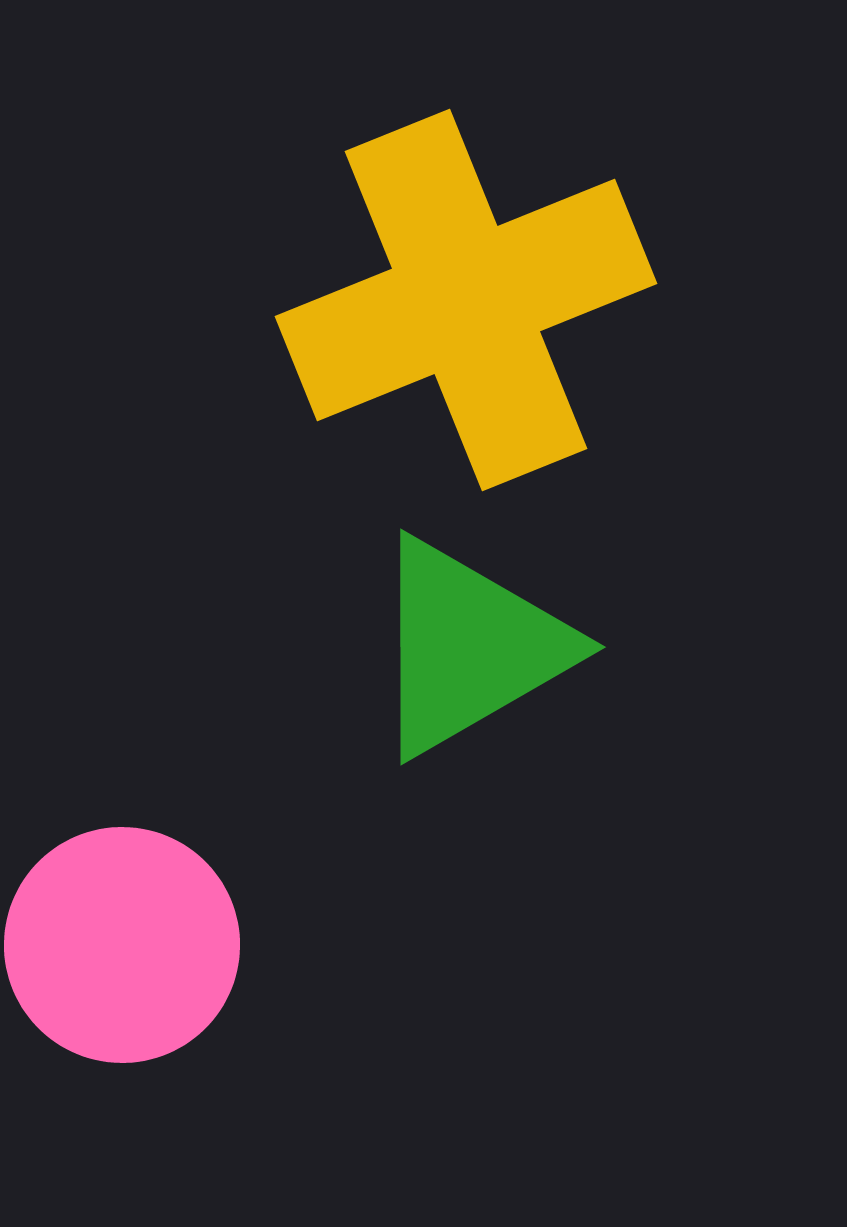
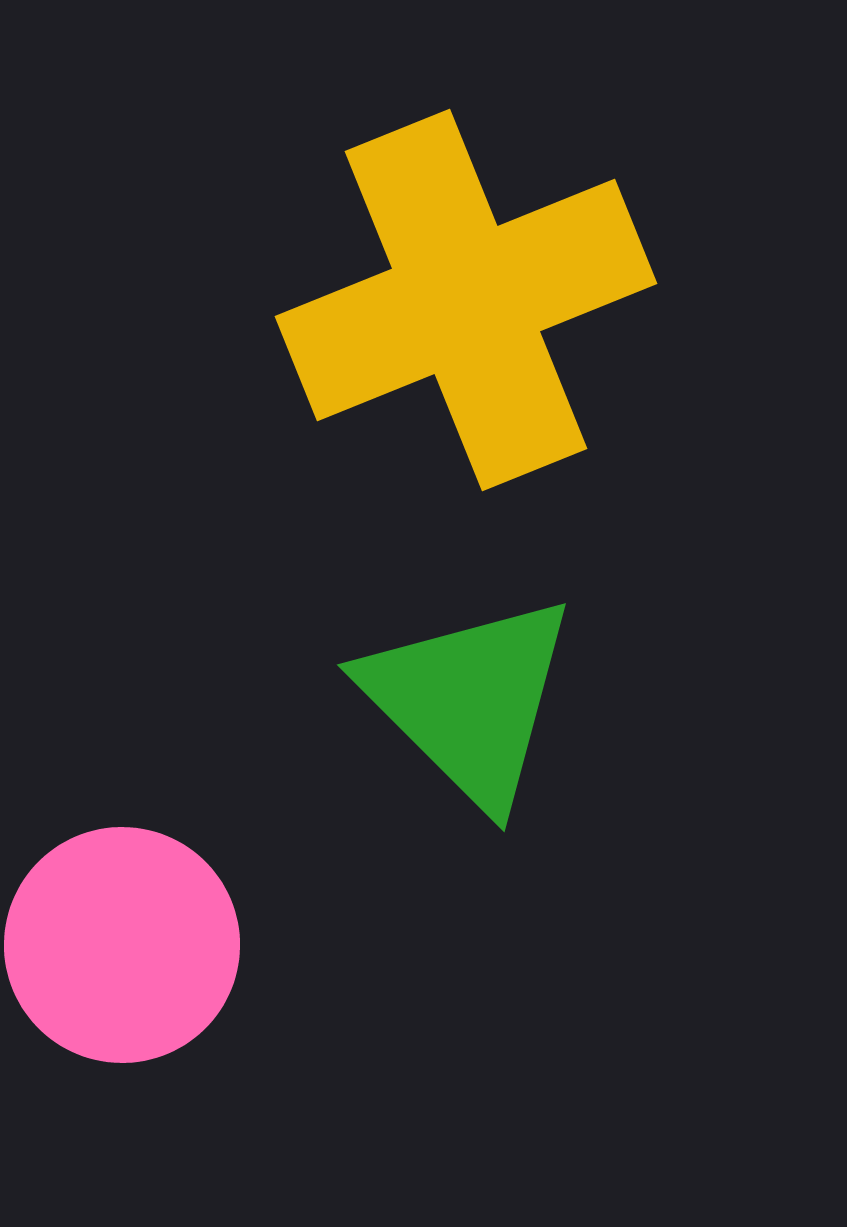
green triangle: moved 53 px down; rotated 45 degrees counterclockwise
